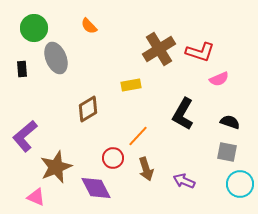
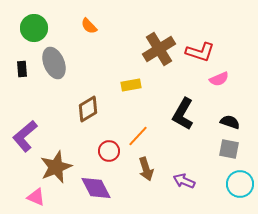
gray ellipse: moved 2 px left, 5 px down
gray square: moved 2 px right, 3 px up
red circle: moved 4 px left, 7 px up
